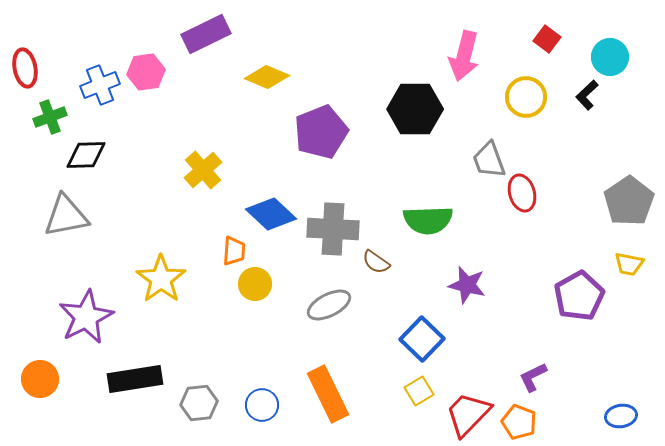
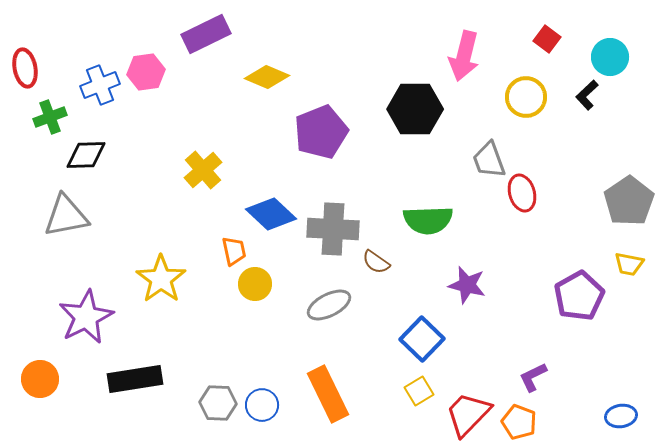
orange trapezoid at (234, 251): rotated 16 degrees counterclockwise
gray hexagon at (199, 403): moved 19 px right; rotated 9 degrees clockwise
